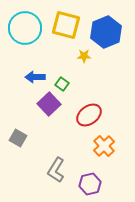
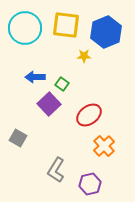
yellow square: rotated 8 degrees counterclockwise
